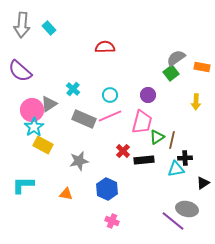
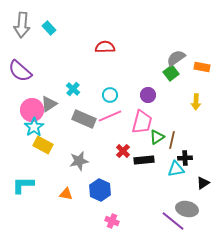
blue hexagon: moved 7 px left, 1 px down
